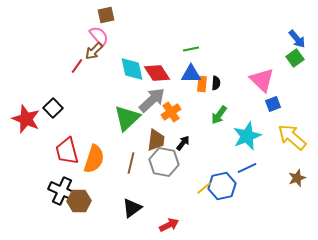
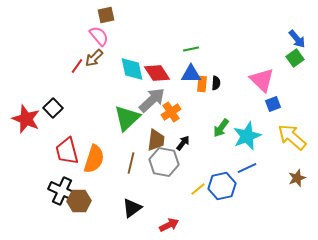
brown arrow: moved 7 px down
green arrow: moved 2 px right, 13 px down
yellow line: moved 6 px left, 1 px down
